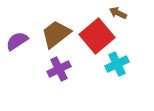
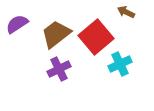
brown arrow: moved 8 px right, 1 px up
red square: moved 1 px left, 1 px down
purple semicircle: moved 17 px up
cyan cross: moved 3 px right
